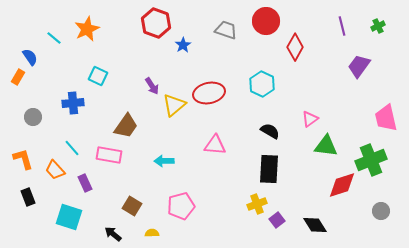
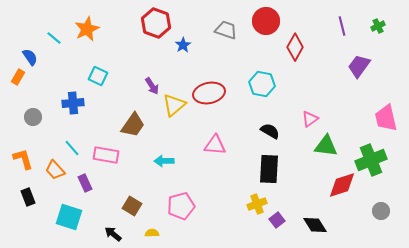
cyan hexagon at (262, 84): rotated 15 degrees counterclockwise
brown trapezoid at (126, 126): moved 7 px right, 1 px up
pink rectangle at (109, 155): moved 3 px left
